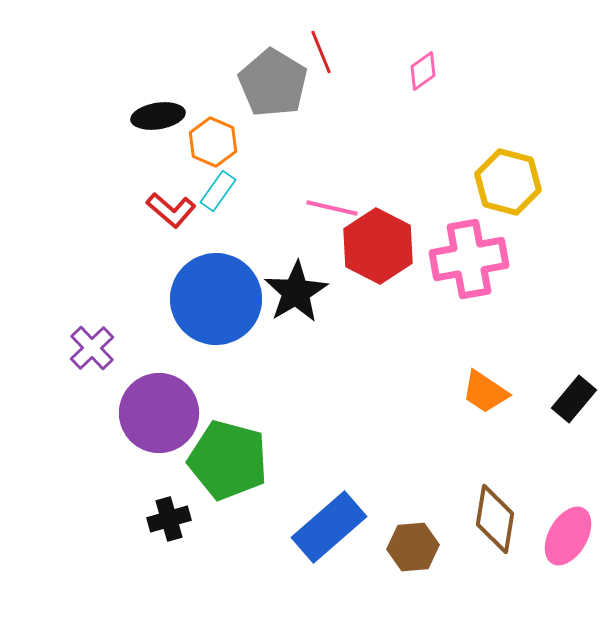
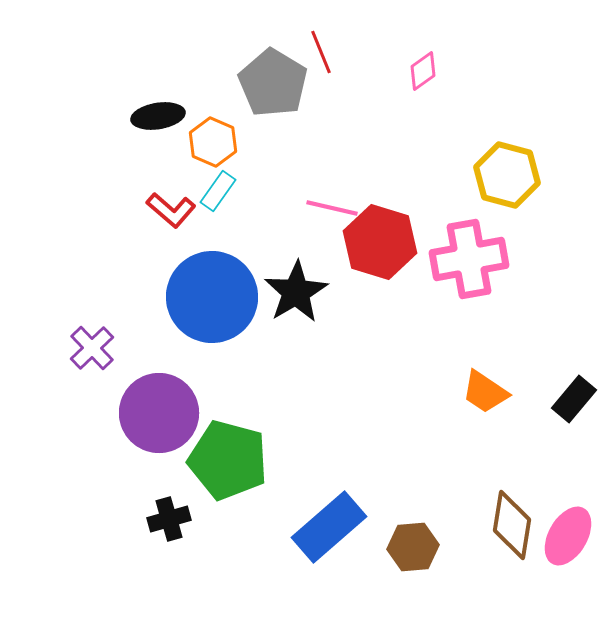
yellow hexagon: moved 1 px left, 7 px up
red hexagon: moved 2 px right, 4 px up; rotated 10 degrees counterclockwise
blue circle: moved 4 px left, 2 px up
brown diamond: moved 17 px right, 6 px down
